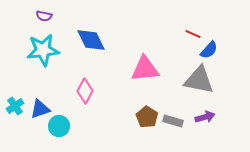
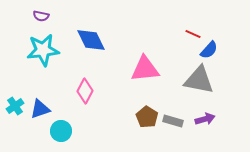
purple semicircle: moved 3 px left
purple arrow: moved 2 px down
cyan circle: moved 2 px right, 5 px down
